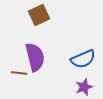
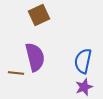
blue semicircle: moved 2 px down; rotated 125 degrees clockwise
brown line: moved 3 px left
